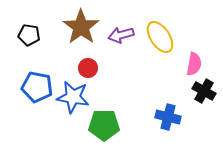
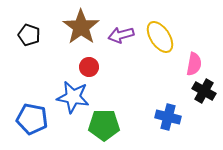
black pentagon: rotated 10 degrees clockwise
red circle: moved 1 px right, 1 px up
blue pentagon: moved 5 px left, 32 px down
